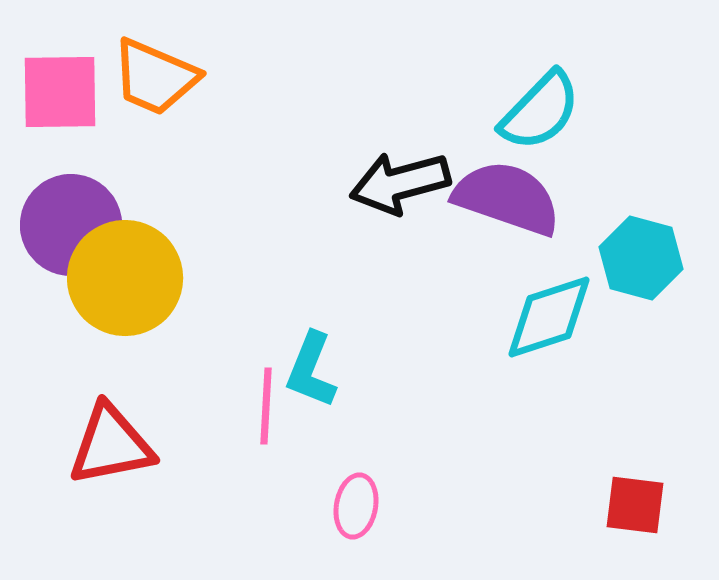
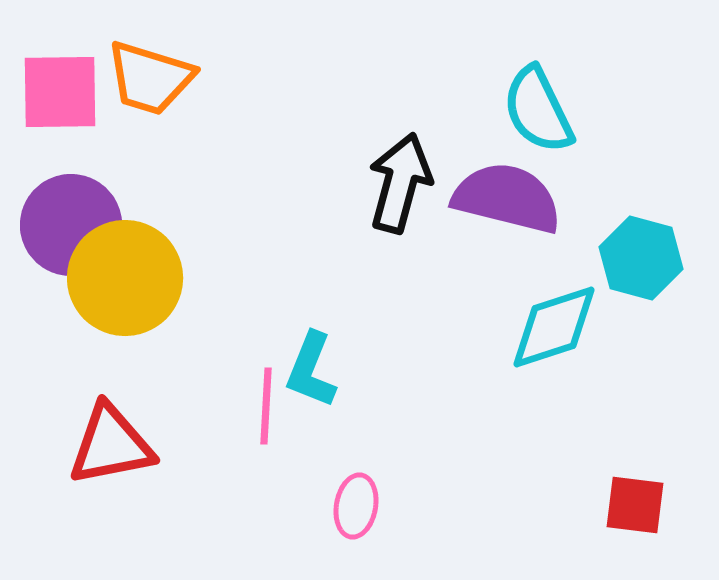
orange trapezoid: moved 5 px left, 1 px down; rotated 6 degrees counterclockwise
cyan semicircle: moved 2 px left, 1 px up; rotated 110 degrees clockwise
black arrow: rotated 120 degrees clockwise
purple semicircle: rotated 5 degrees counterclockwise
cyan diamond: moved 5 px right, 10 px down
